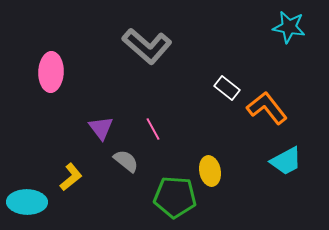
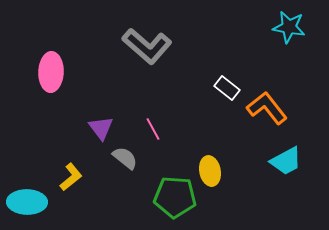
gray semicircle: moved 1 px left, 3 px up
